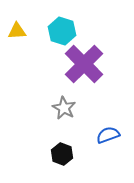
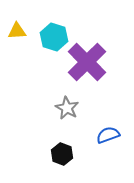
cyan hexagon: moved 8 px left, 6 px down
purple cross: moved 3 px right, 2 px up
gray star: moved 3 px right
